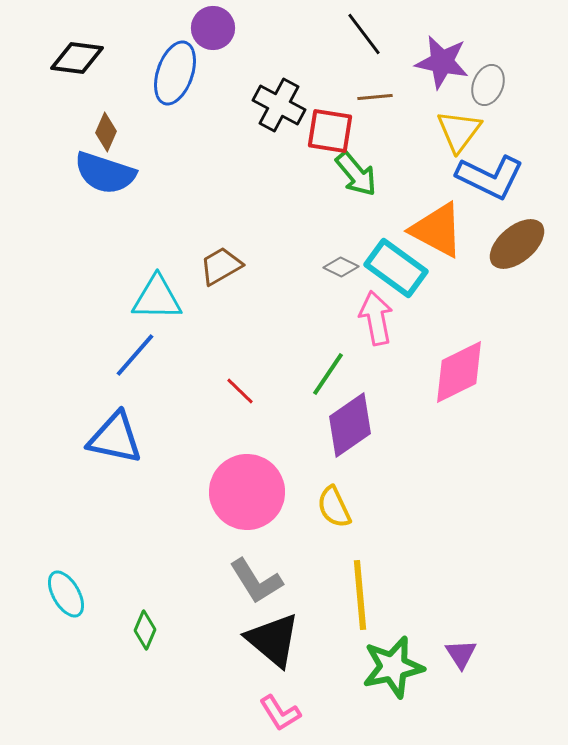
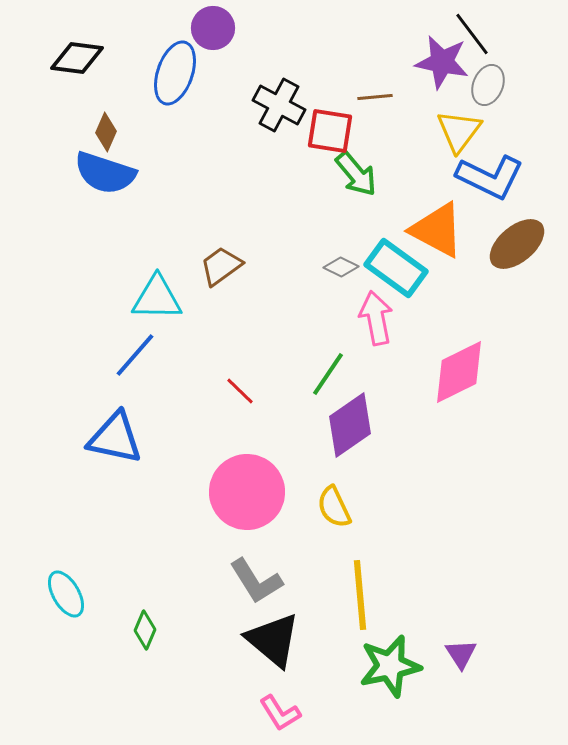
black line: moved 108 px right
brown trapezoid: rotated 6 degrees counterclockwise
green star: moved 3 px left, 1 px up
